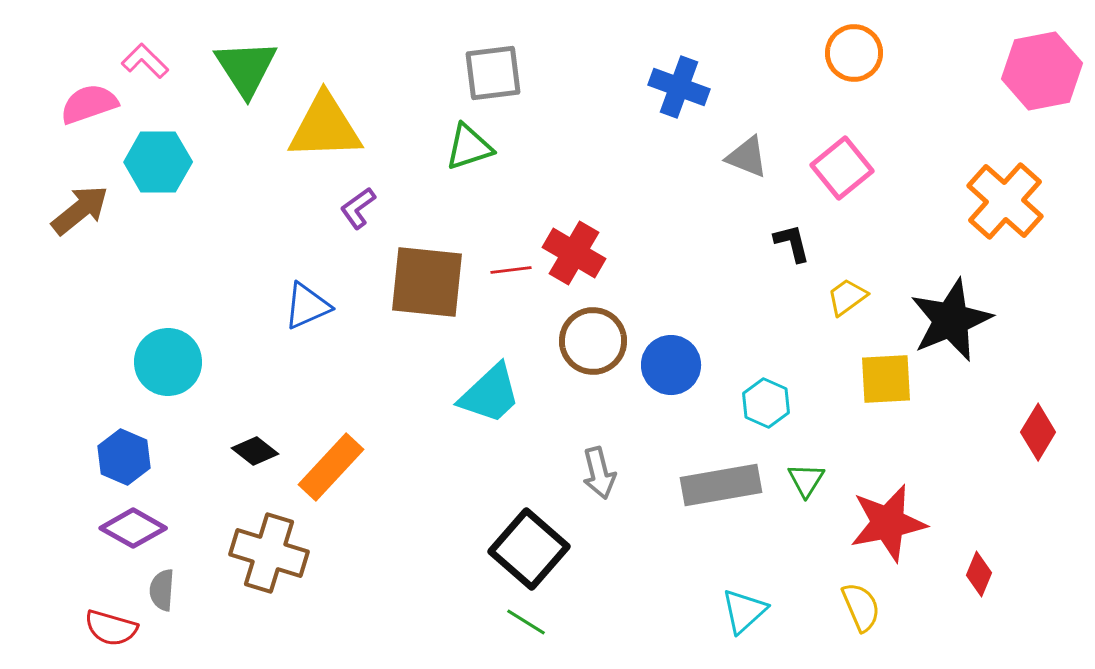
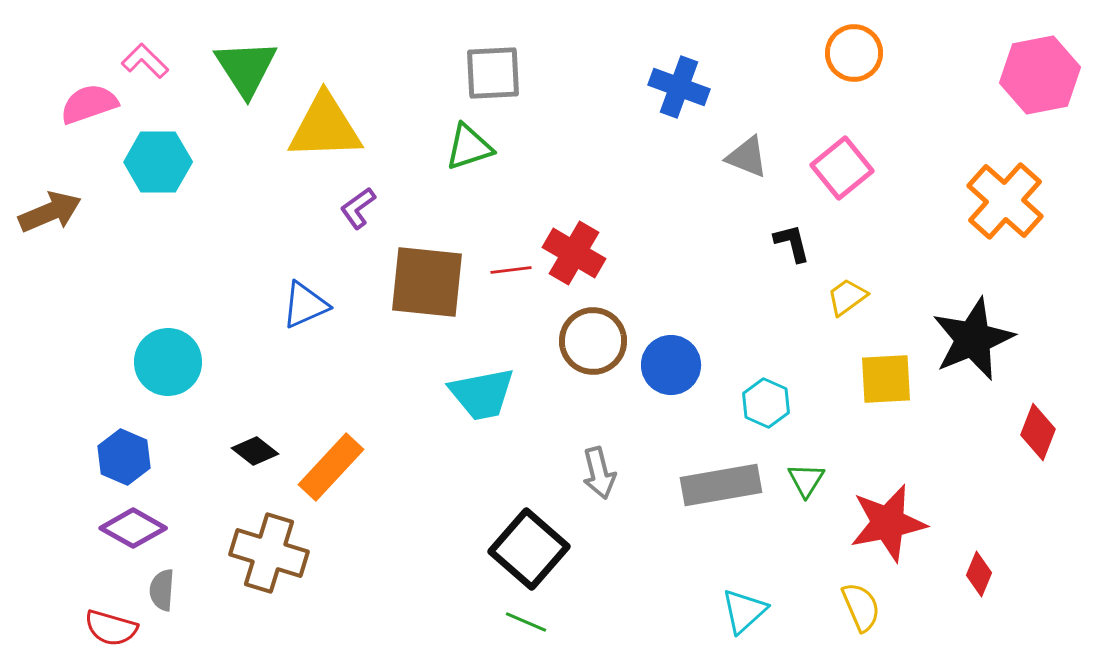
pink hexagon at (1042, 71): moved 2 px left, 4 px down
gray square at (493, 73): rotated 4 degrees clockwise
brown arrow at (80, 210): moved 30 px left, 2 px down; rotated 16 degrees clockwise
blue triangle at (307, 306): moved 2 px left, 1 px up
black star at (951, 320): moved 22 px right, 19 px down
cyan trapezoid at (490, 394): moved 8 px left; rotated 32 degrees clockwise
red diamond at (1038, 432): rotated 10 degrees counterclockwise
green line at (526, 622): rotated 9 degrees counterclockwise
